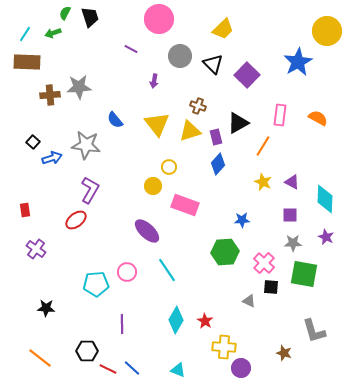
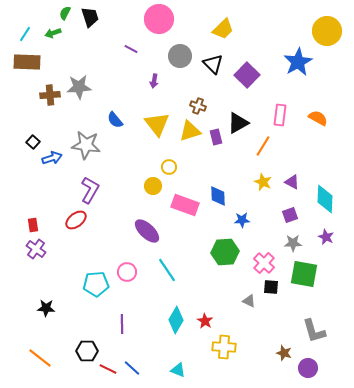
blue diamond at (218, 164): moved 32 px down; rotated 45 degrees counterclockwise
red rectangle at (25, 210): moved 8 px right, 15 px down
purple square at (290, 215): rotated 21 degrees counterclockwise
purple circle at (241, 368): moved 67 px right
